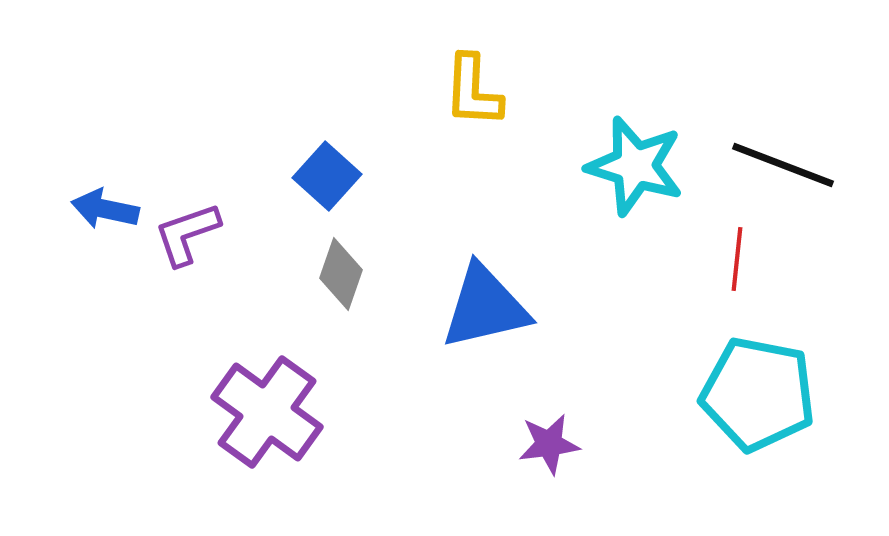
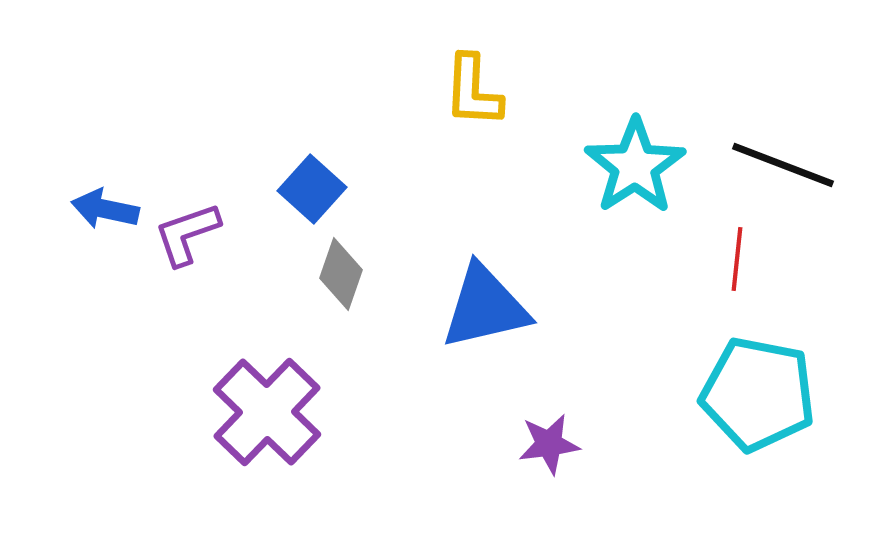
cyan star: rotated 22 degrees clockwise
blue square: moved 15 px left, 13 px down
purple cross: rotated 8 degrees clockwise
